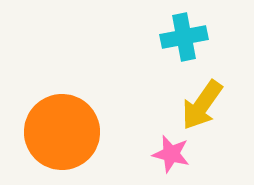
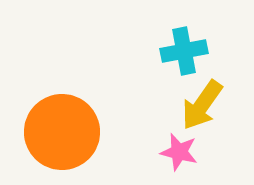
cyan cross: moved 14 px down
pink star: moved 8 px right, 2 px up
